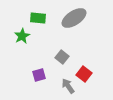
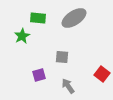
gray square: rotated 32 degrees counterclockwise
red square: moved 18 px right
